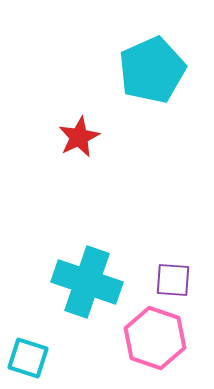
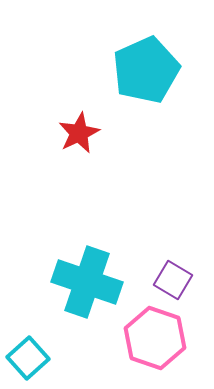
cyan pentagon: moved 6 px left
red star: moved 4 px up
purple square: rotated 27 degrees clockwise
cyan square: rotated 30 degrees clockwise
